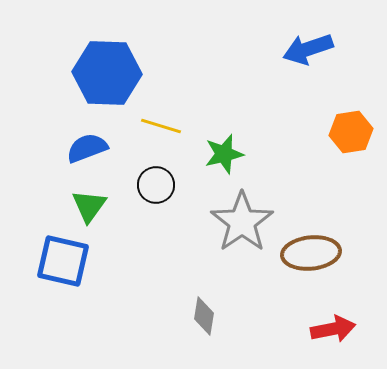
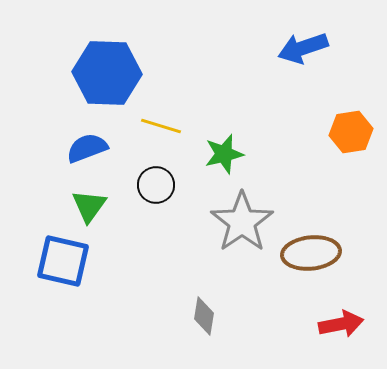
blue arrow: moved 5 px left, 1 px up
red arrow: moved 8 px right, 5 px up
